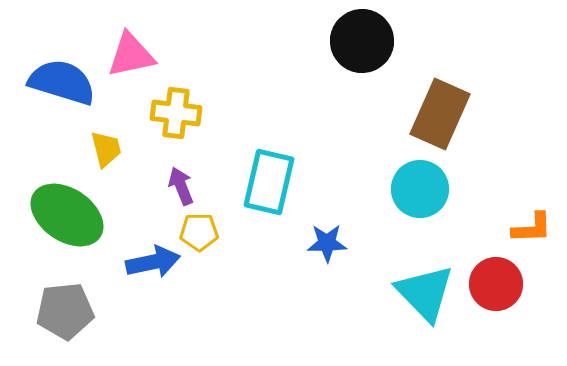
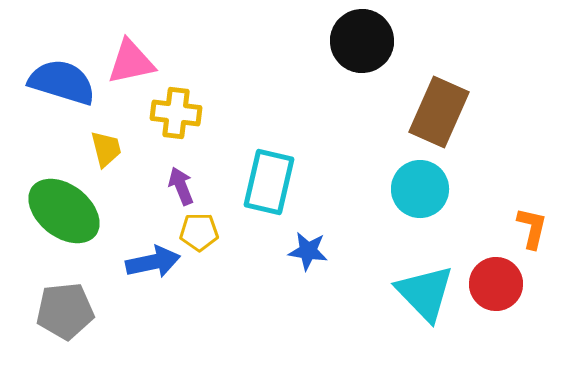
pink triangle: moved 7 px down
brown rectangle: moved 1 px left, 2 px up
green ellipse: moved 3 px left, 4 px up; rotated 4 degrees clockwise
orange L-shape: rotated 75 degrees counterclockwise
blue star: moved 19 px left, 8 px down; rotated 9 degrees clockwise
